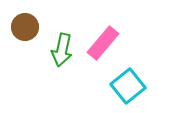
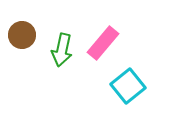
brown circle: moved 3 px left, 8 px down
